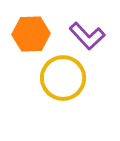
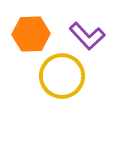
yellow circle: moved 1 px left, 2 px up
